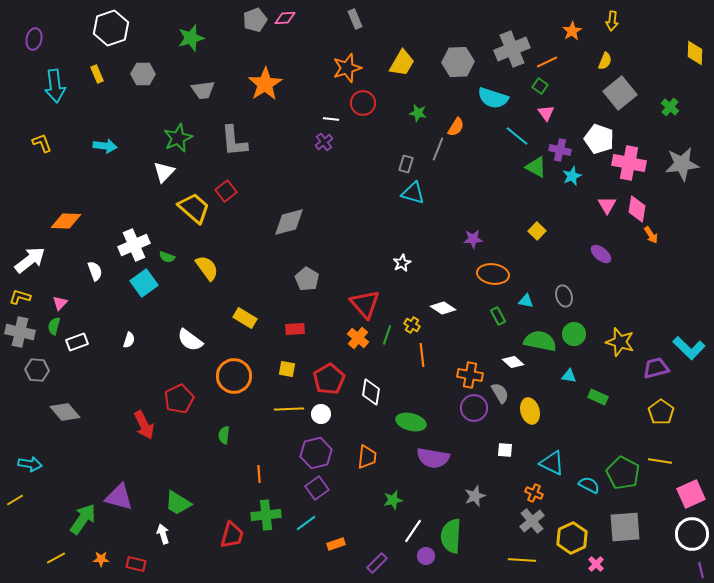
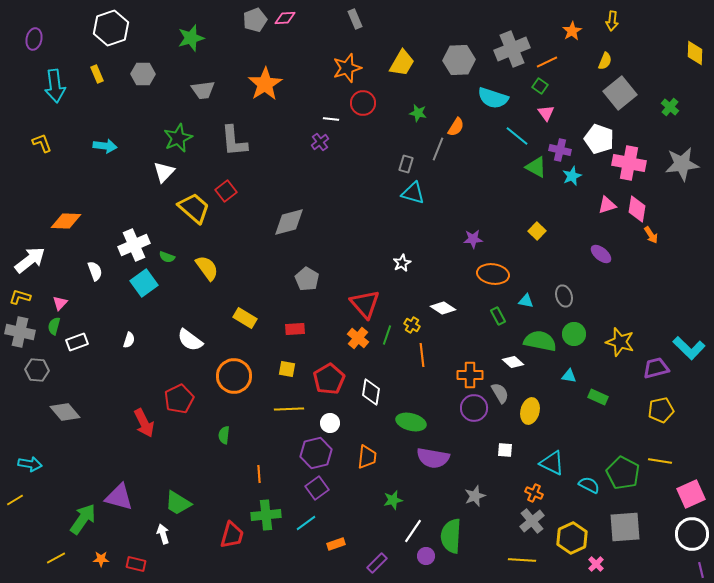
gray hexagon at (458, 62): moved 1 px right, 2 px up
purple cross at (324, 142): moved 4 px left
pink triangle at (607, 205): rotated 42 degrees clockwise
orange cross at (470, 375): rotated 10 degrees counterclockwise
yellow ellipse at (530, 411): rotated 30 degrees clockwise
yellow pentagon at (661, 412): moved 2 px up; rotated 25 degrees clockwise
white circle at (321, 414): moved 9 px right, 9 px down
red arrow at (144, 425): moved 2 px up
